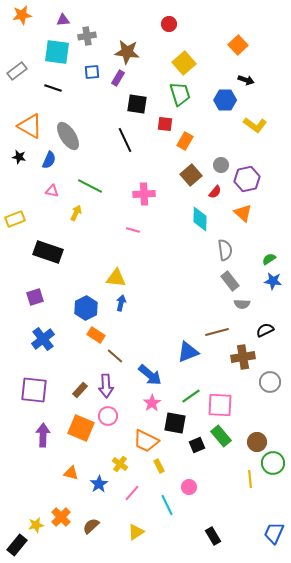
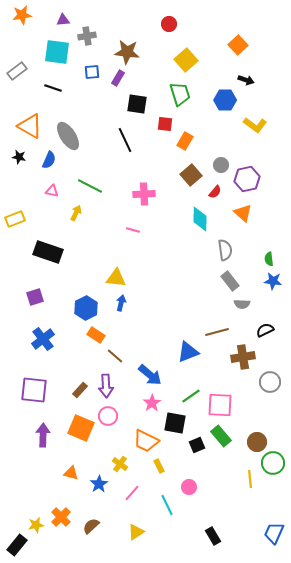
yellow square at (184, 63): moved 2 px right, 3 px up
green semicircle at (269, 259): rotated 64 degrees counterclockwise
